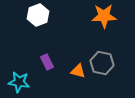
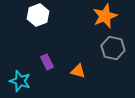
orange star: moved 1 px right; rotated 20 degrees counterclockwise
gray hexagon: moved 11 px right, 15 px up
cyan star: moved 1 px right, 1 px up; rotated 10 degrees clockwise
